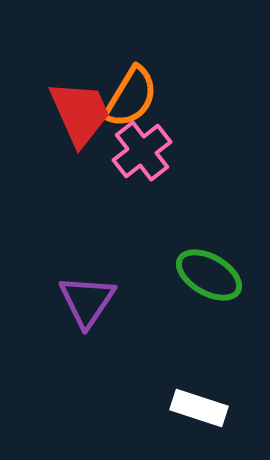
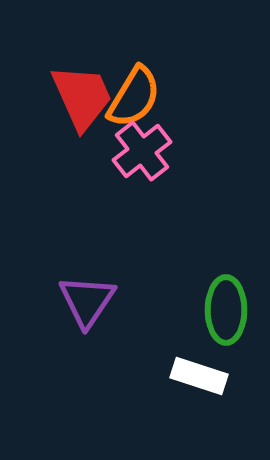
orange semicircle: moved 3 px right
red trapezoid: moved 2 px right, 16 px up
green ellipse: moved 17 px right, 35 px down; rotated 60 degrees clockwise
white rectangle: moved 32 px up
